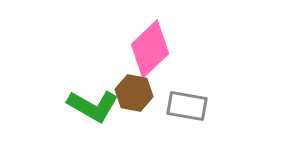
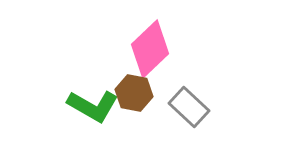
gray rectangle: moved 2 px right, 1 px down; rotated 33 degrees clockwise
